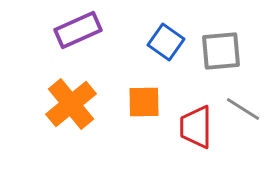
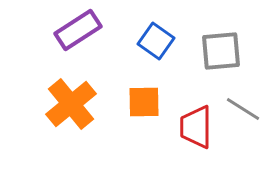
purple rectangle: rotated 9 degrees counterclockwise
blue square: moved 10 px left, 1 px up
